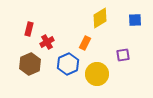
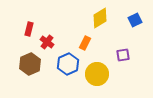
blue square: rotated 24 degrees counterclockwise
red cross: rotated 24 degrees counterclockwise
